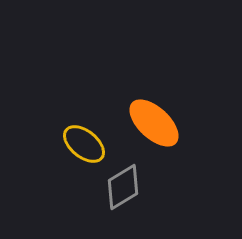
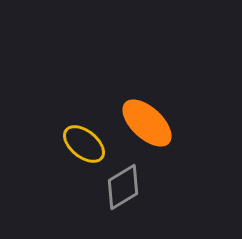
orange ellipse: moved 7 px left
